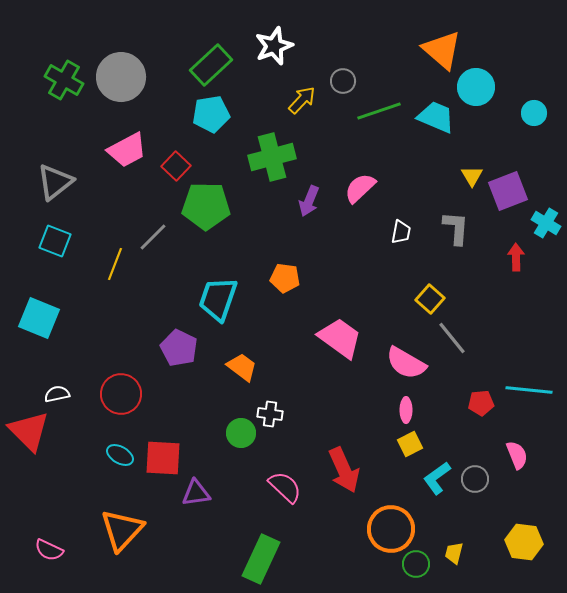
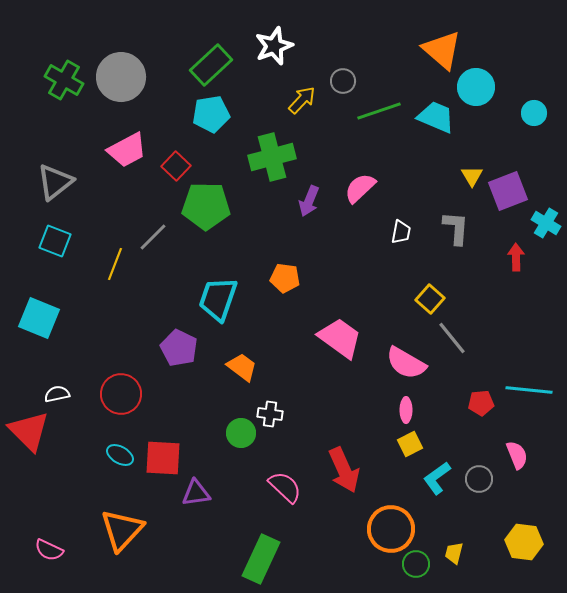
gray circle at (475, 479): moved 4 px right
